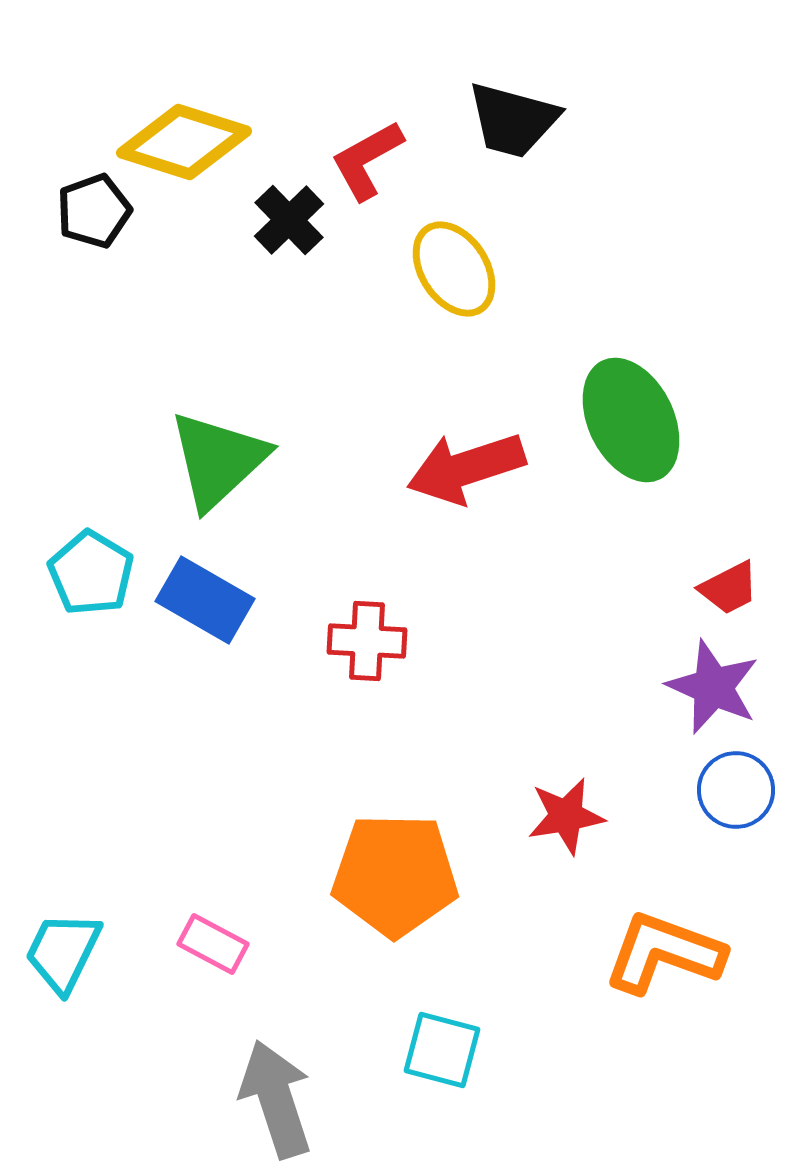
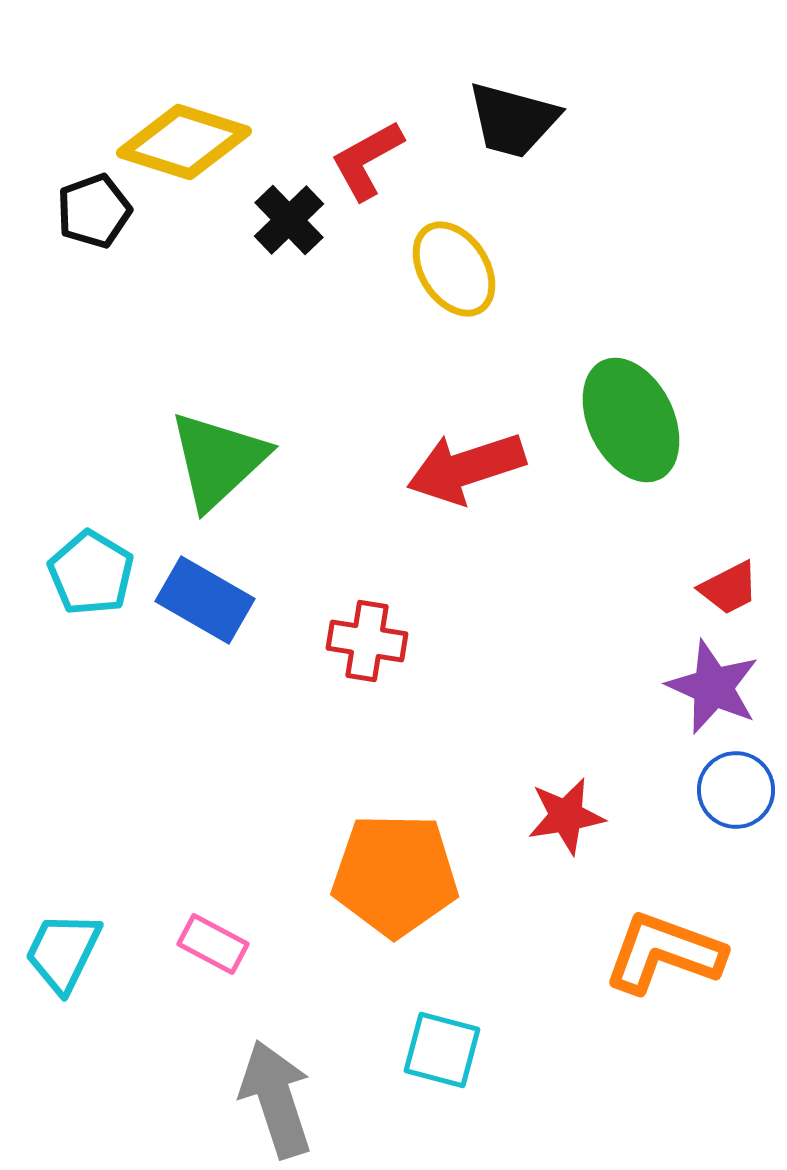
red cross: rotated 6 degrees clockwise
